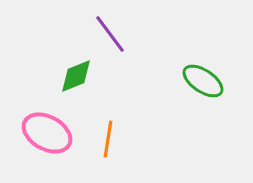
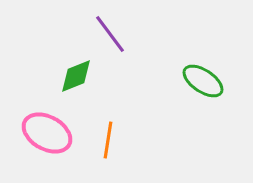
orange line: moved 1 px down
